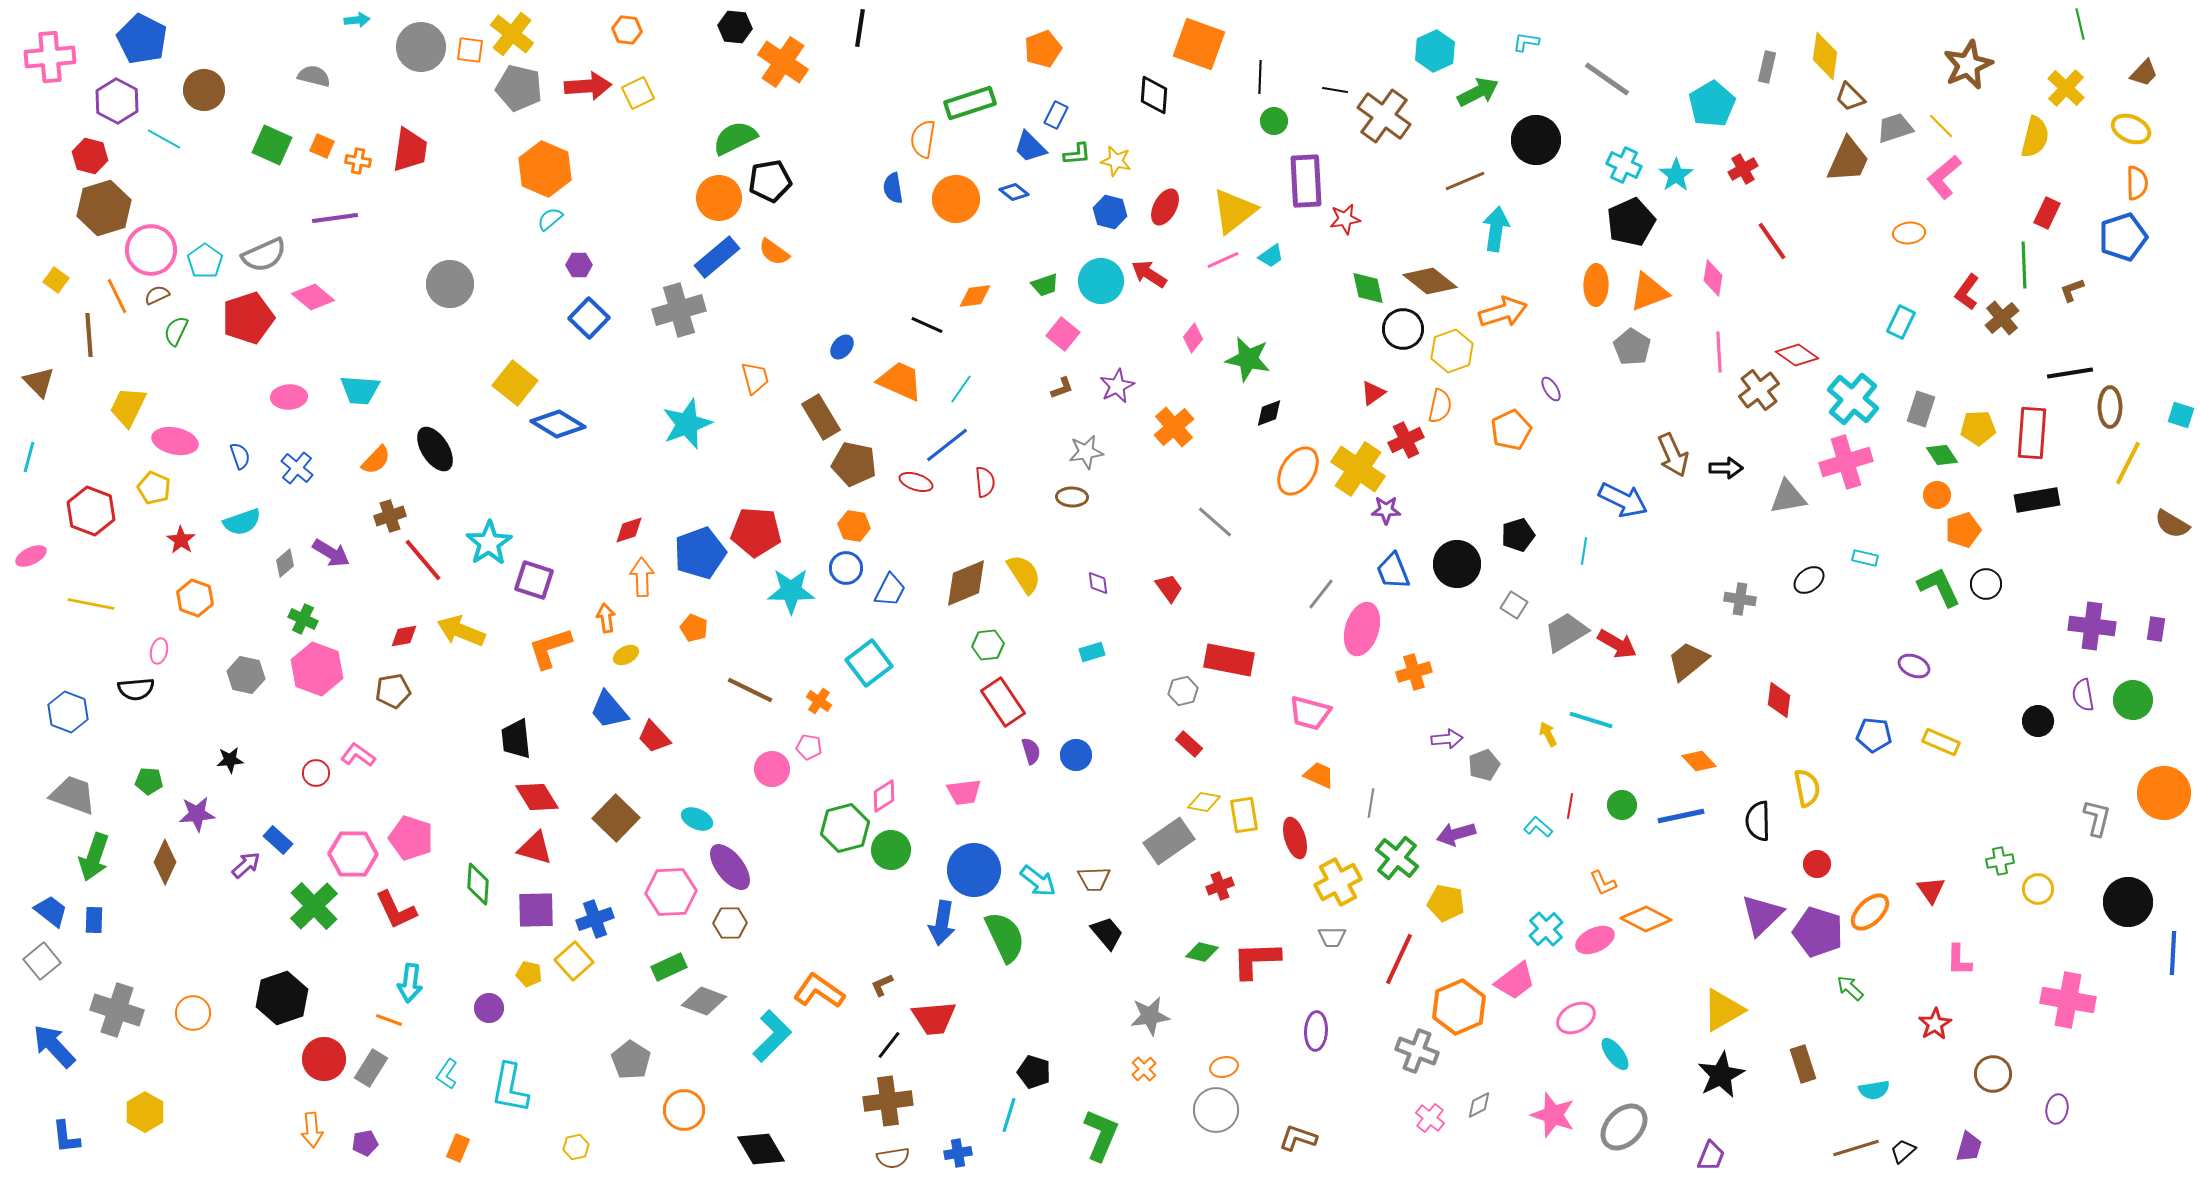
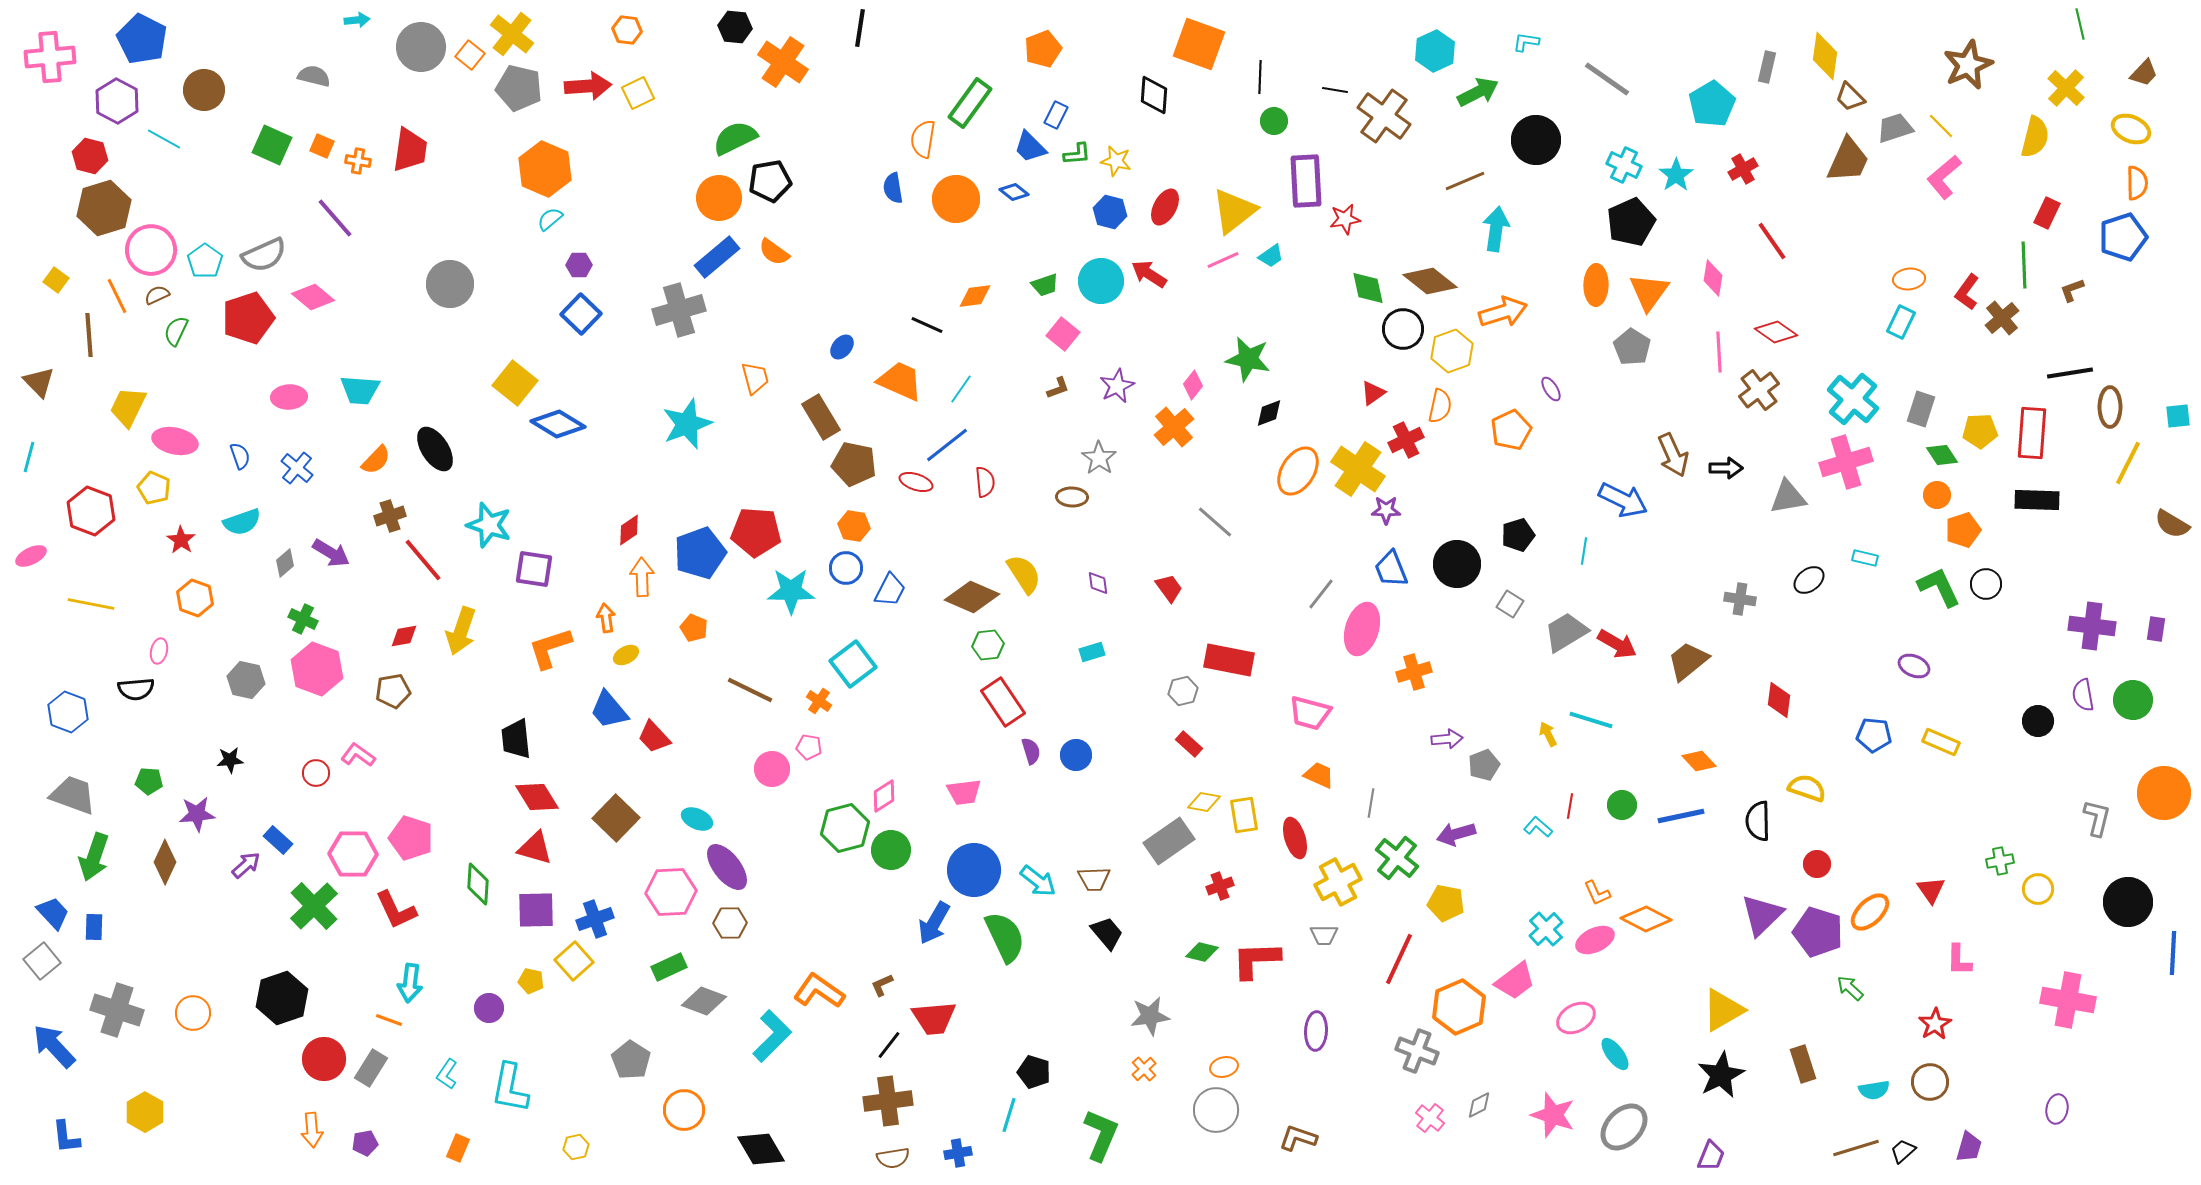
orange square at (470, 50): moved 5 px down; rotated 32 degrees clockwise
green rectangle at (970, 103): rotated 36 degrees counterclockwise
purple line at (335, 218): rotated 57 degrees clockwise
orange ellipse at (1909, 233): moved 46 px down
orange triangle at (1649, 292): rotated 33 degrees counterclockwise
blue square at (589, 318): moved 8 px left, 4 px up
pink diamond at (1193, 338): moved 47 px down
red diamond at (1797, 355): moved 21 px left, 23 px up
brown L-shape at (1062, 388): moved 4 px left
cyan square at (2181, 415): moved 3 px left, 1 px down; rotated 24 degrees counterclockwise
yellow pentagon at (1978, 428): moved 2 px right, 3 px down
gray star at (1086, 452): moved 13 px right, 6 px down; rotated 28 degrees counterclockwise
black rectangle at (2037, 500): rotated 12 degrees clockwise
red diamond at (629, 530): rotated 16 degrees counterclockwise
cyan star at (489, 543): moved 18 px up; rotated 21 degrees counterclockwise
blue trapezoid at (1393, 571): moved 2 px left, 2 px up
purple square at (534, 580): moved 11 px up; rotated 9 degrees counterclockwise
brown diamond at (966, 583): moved 6 px right, 14 px down; rotated 46 degrees clockwise
gray square at (1514, 605): moved 4 px left, 1 px up
yellow arrow at (461, 631): rotated 93 degrees counterclockwise
cyan square at (869, 663): moved 16 px left, 1 px down
gray hexagon at (246, 675): moved 5 px down
yellow semicircle at (1807, 788): rotated 60 degrees counterclockwise
purple ellipse at (730, 867): moved 3 px left
orange L-shape at (1603, 883): moved 6 px left, 10 px down
blue trapezoid at (51, 911): moved 2 px right, 2 px down; rotated 9 degrees clockwise
blue rectangle at (94, 920): moved 7 px down
blue arrow at (942, 923): moved 8 px left; rotated 21 degrees clockwise
gray trapezoid at (1332, 937): moved 8 px left, 2 px up
yellow pentagon at (529, 974): moved 2 px right, 7 px down
brown circle at (1993, 1074): moved 63 px left, 8 px down
